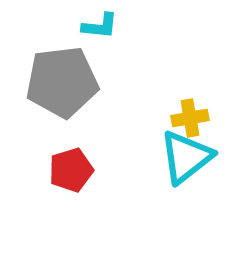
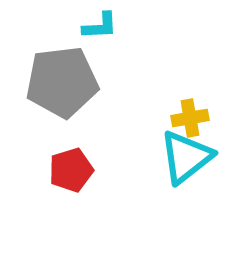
cyan L-shape: rotated 9 degrees counterclockwise
